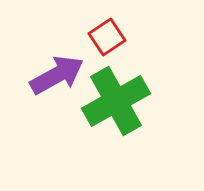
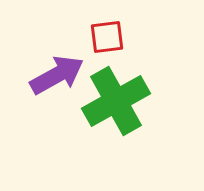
red square: rotated 27 degrees clockwise
